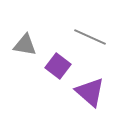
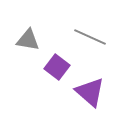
gray triangle: moved 3 px right, 5 px up
purple square: moved 1 px left, 1 px down
